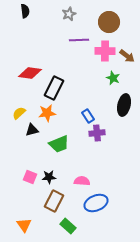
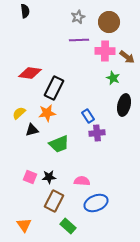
gray star: moved 9 px right, 3 px down
brown arrow: moved 1 px down
